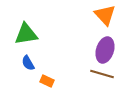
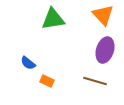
orange triangle: moved 2 px left
green triangle: moved 27 px right, 15 px up
blue semicircle: rotated 21 degrees counterclockwise
brown line: moved 7 px left, 7 px down
